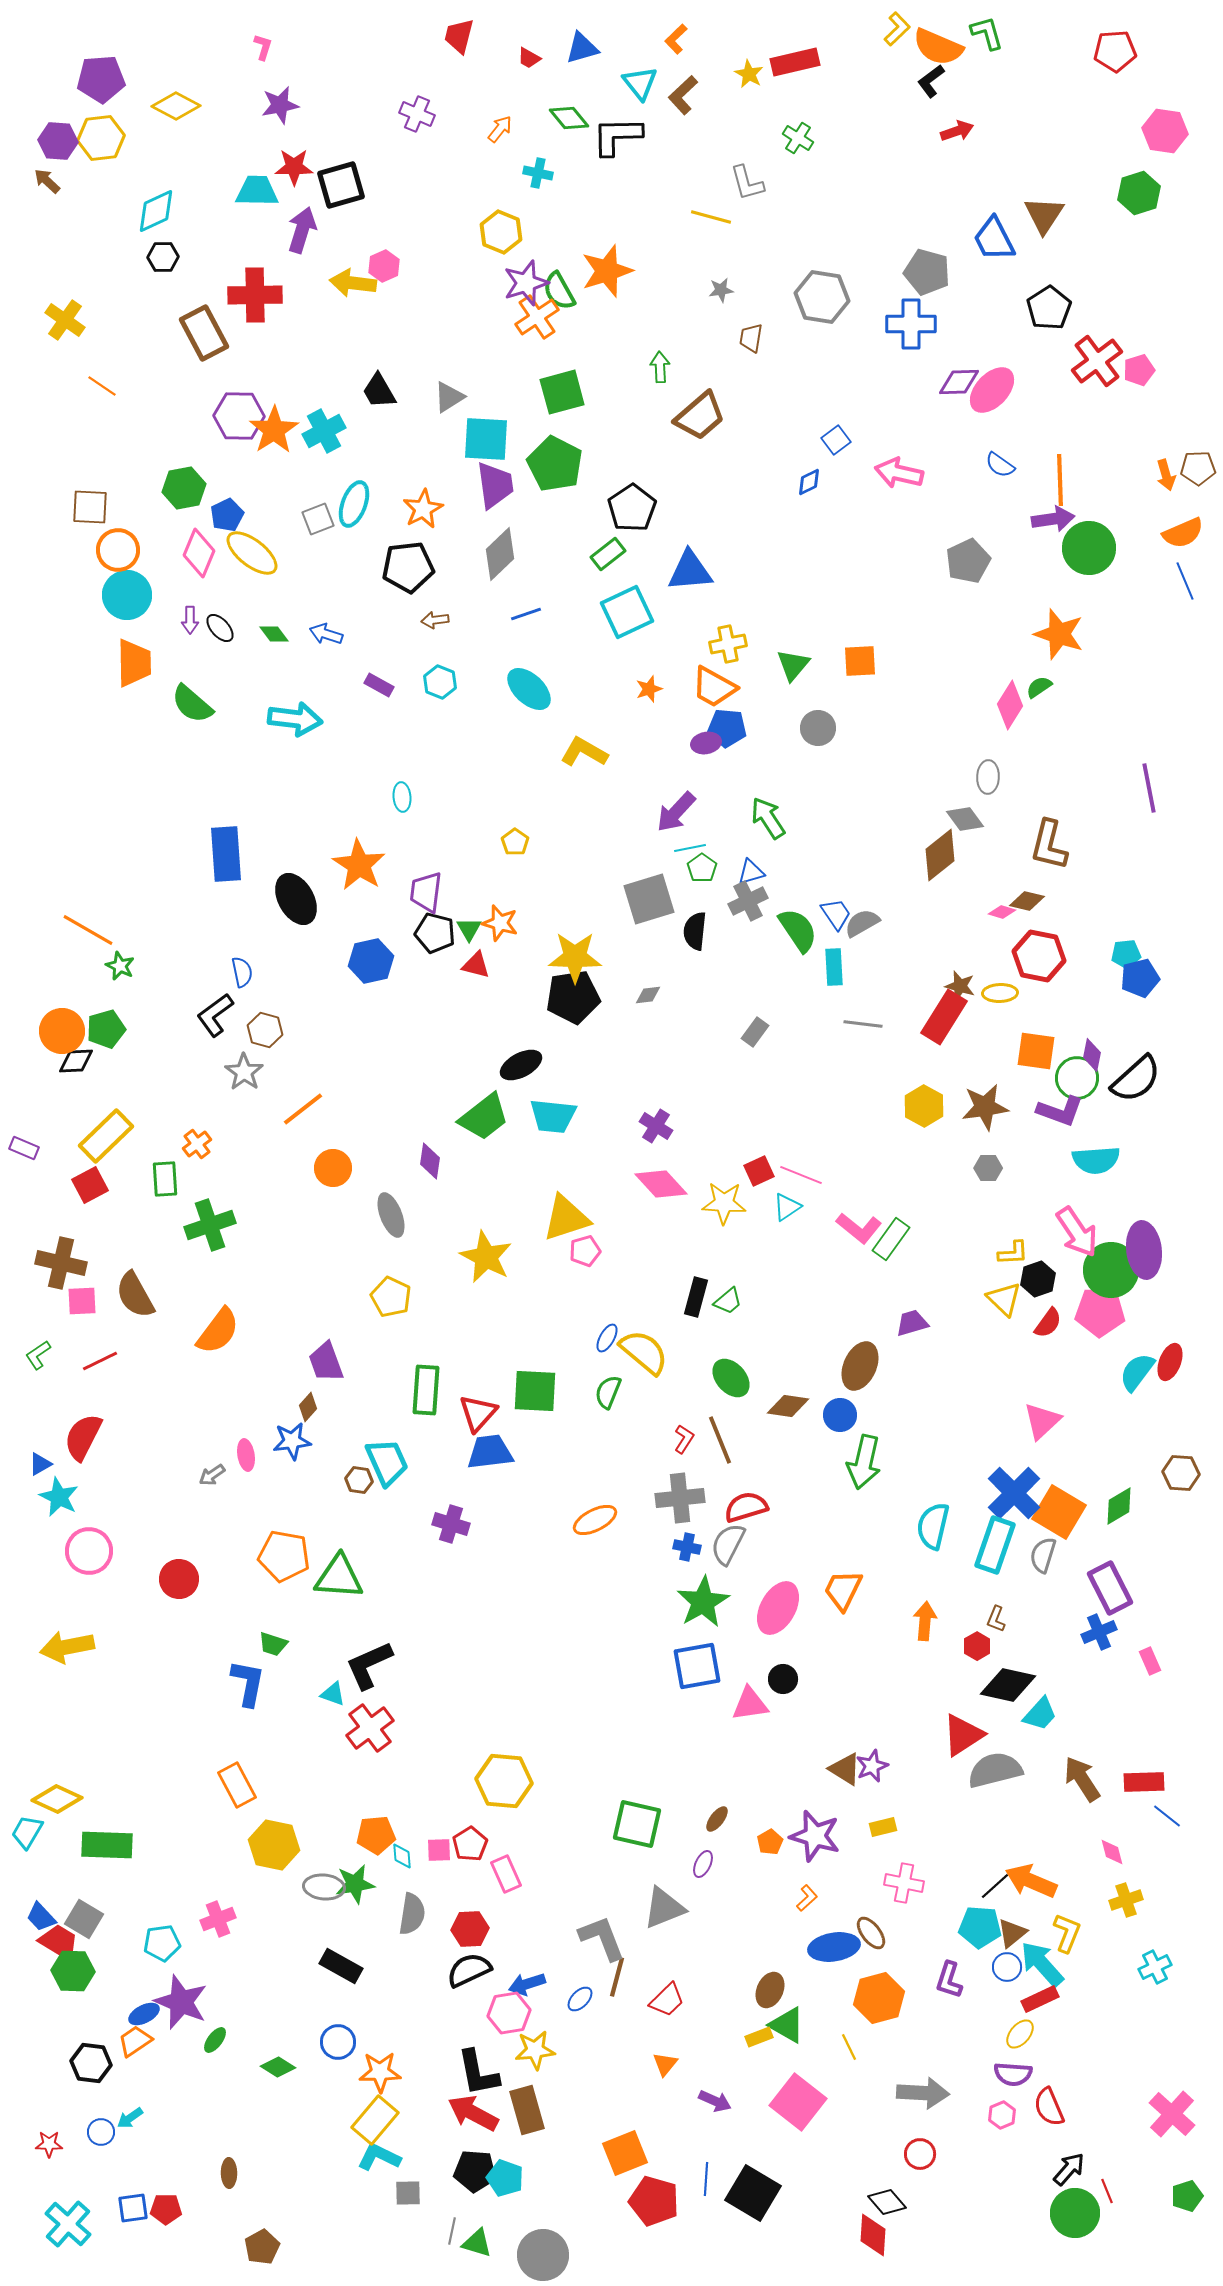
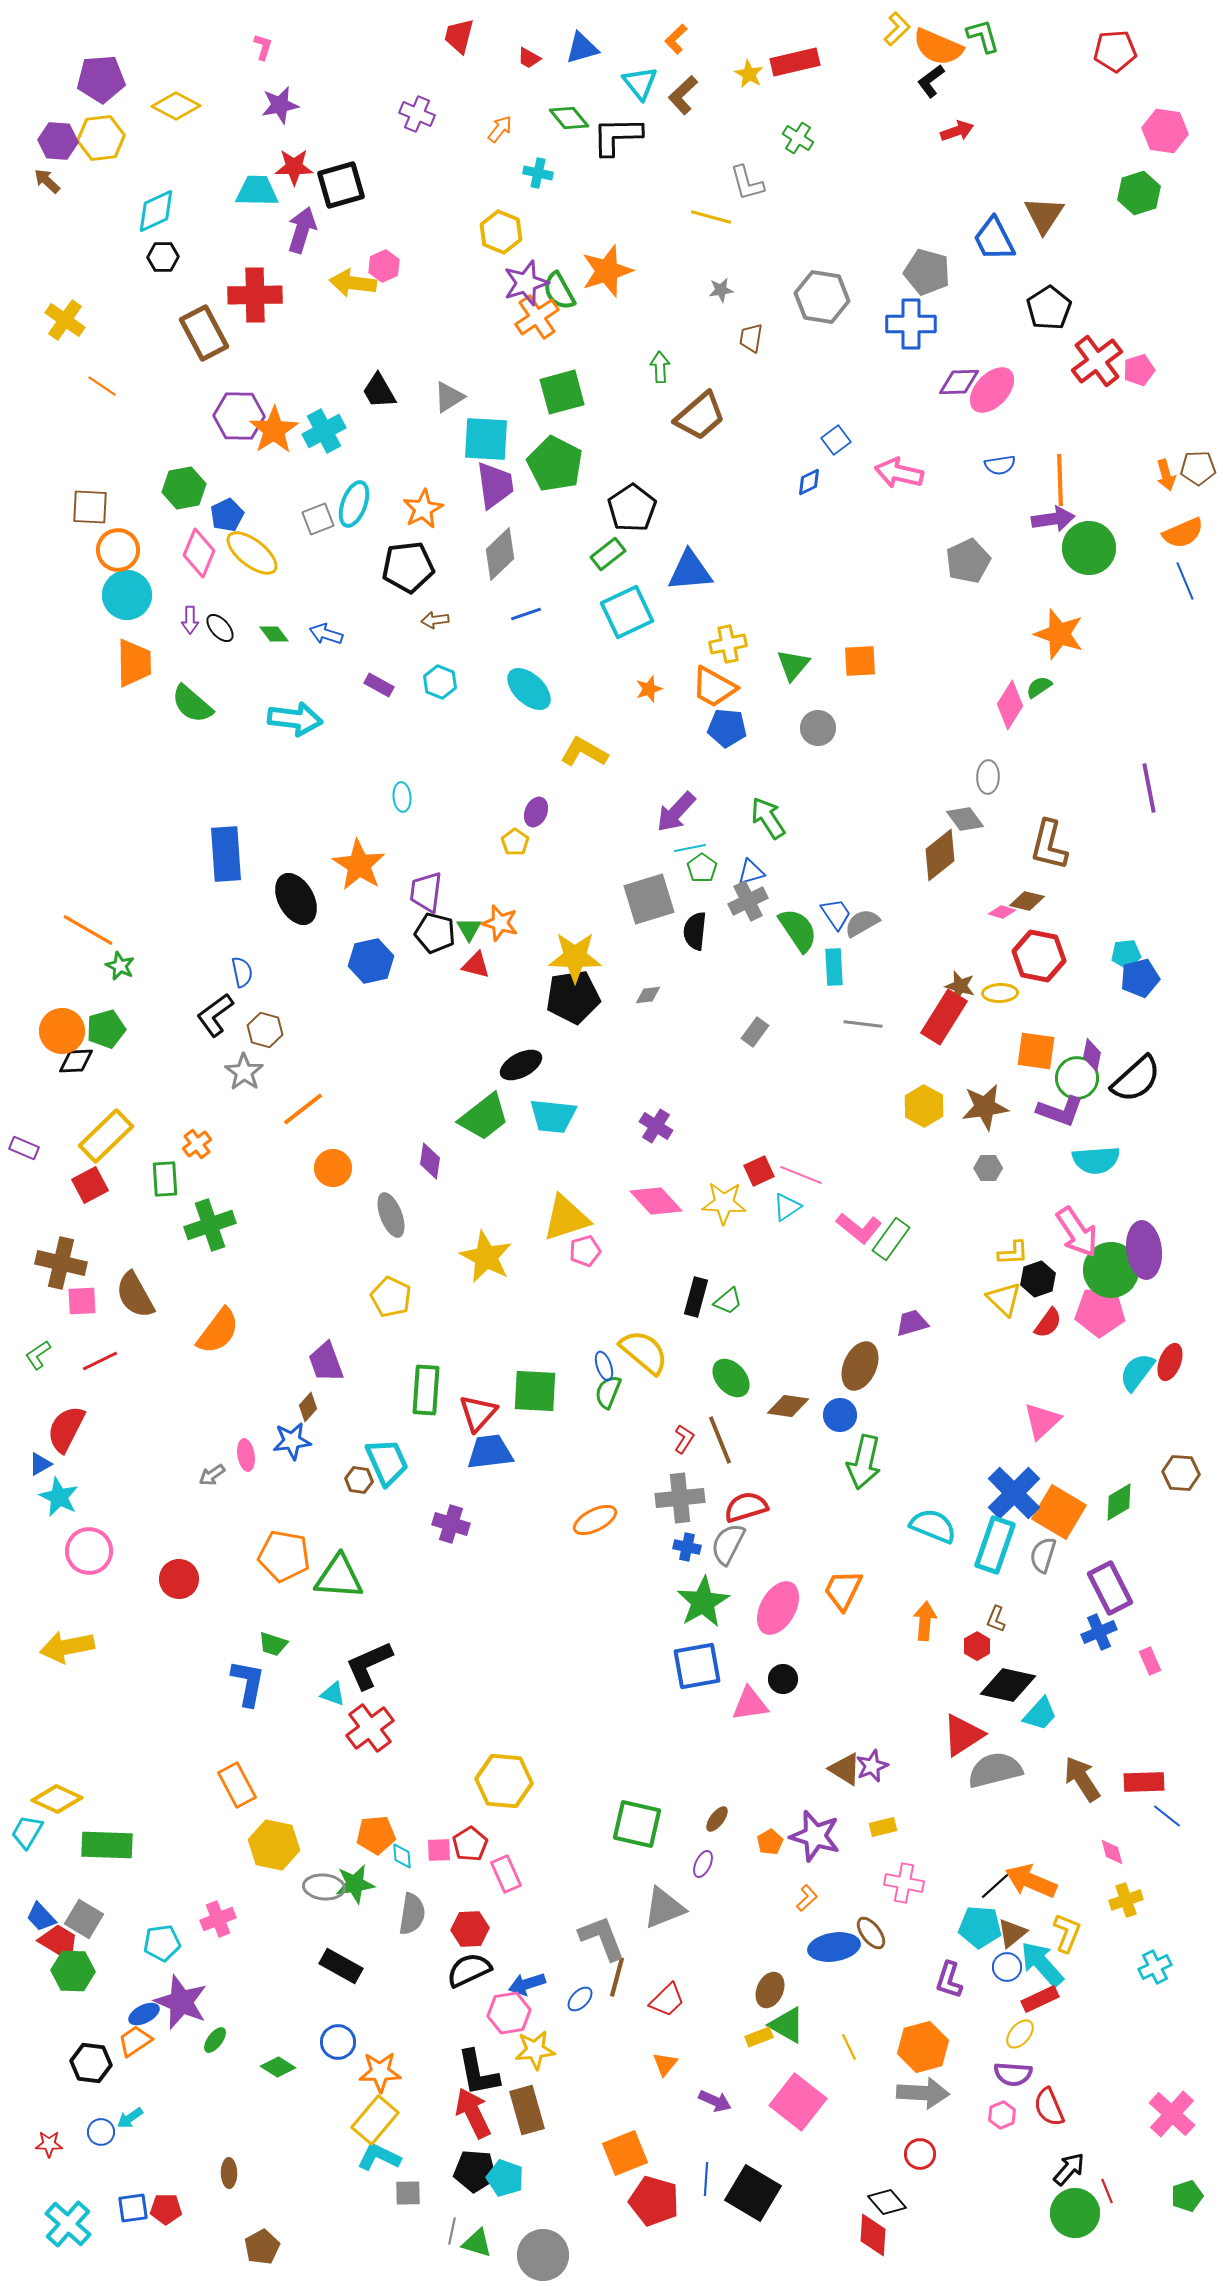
green L-shape at (987, 33): moved 4 px left, 3 px down
blue semicircle at (1000, 465): rotated 44 degrees counterclockwise
purple ellipse at (706, 743): moved 170 px left, 69 px down; rotated 56 degrees counterclockwise
pink diamond at (661, 1184): moved 5 px left, 17 px down
blue ellipse at (607, 1338): moved 3 px left, 28 px down; rotated 48 degrees counterclockwise
red semicircle at (83, 1437): moved 17 px left, 8 px up
green diamond at (1119, 1506): moved 4 px up
cyan semicircle at (933, 1526): rotated 99 degrees clockwise
orange hexagon at (879, 1998): moved 44 px right, 49 px down
red arrow at (473, 2113): rotated 36 degrees clockwise
